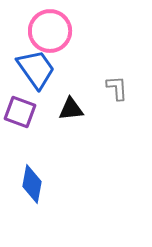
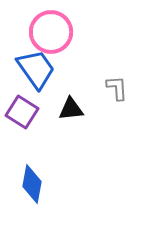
pink circle: moved 1 px right, 1 px down
purple square: moved 2 px right; rotated 12 degrees clockwise
